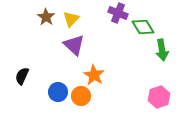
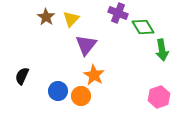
purple triangle: moved 12 px right; rotated 25 degrees clockwise
blue circle: moved 1 px up
